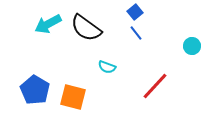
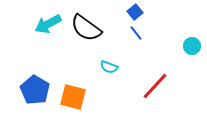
cyan semicircle: moved 2 px right
